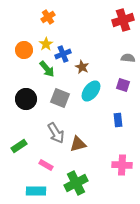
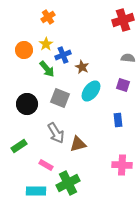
blue cross: moved 1 px down
black circle: moved 1 px right, 5 px down
green cross: moved 8 px left
